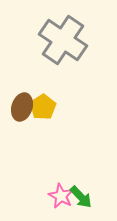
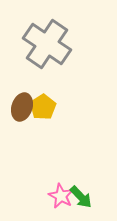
gray cross: moved 16 px left, 4 px down
